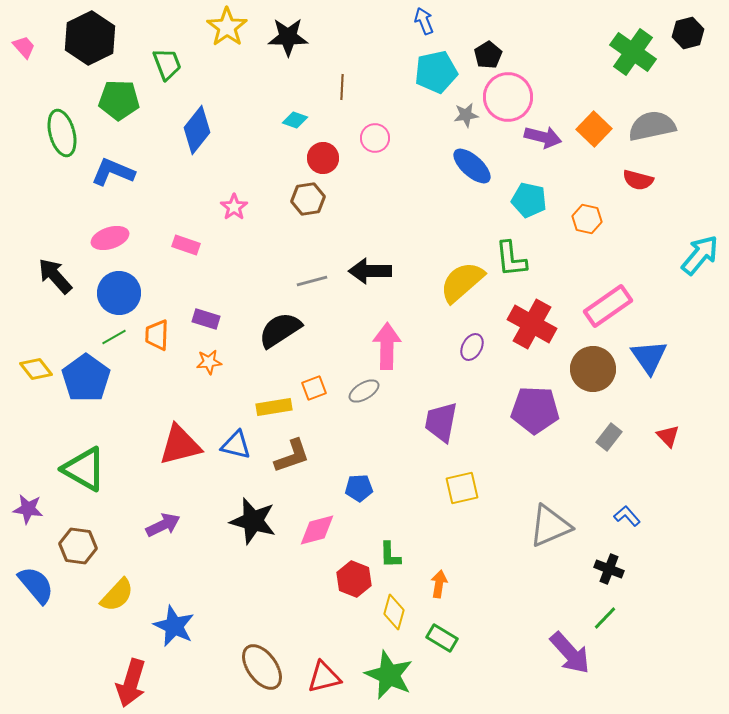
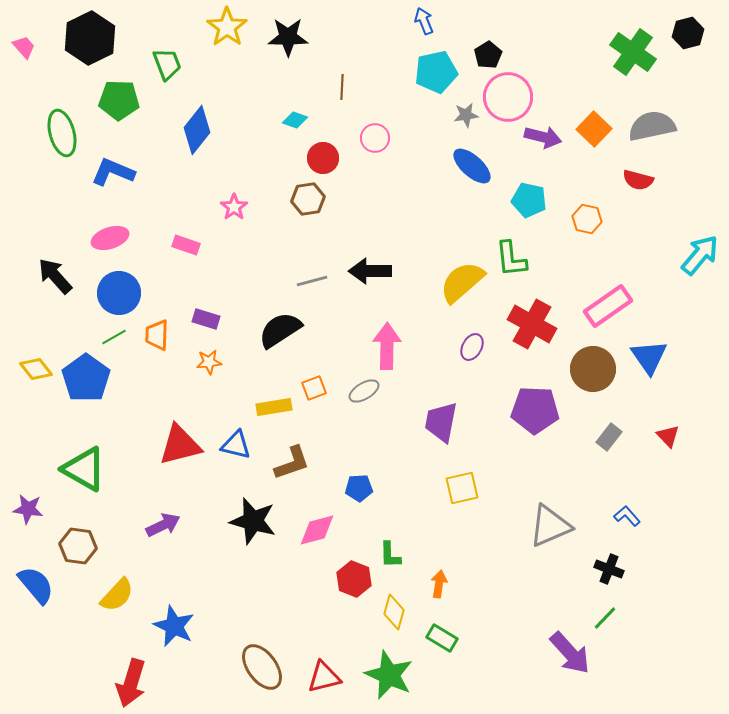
brown L-shape at (292, 456): moved 7 px down
